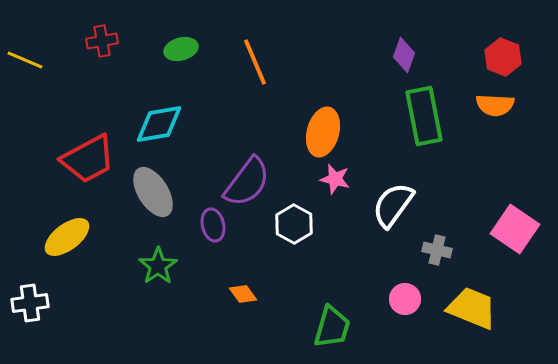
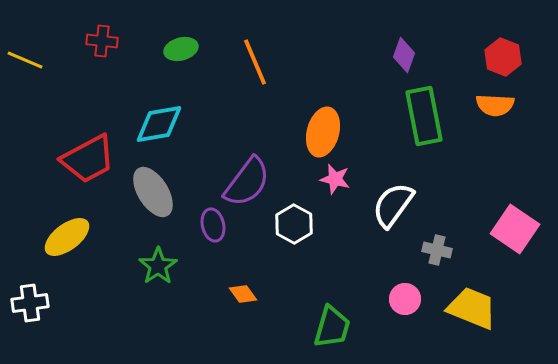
red cross: rotated 16 degrees clockwise
